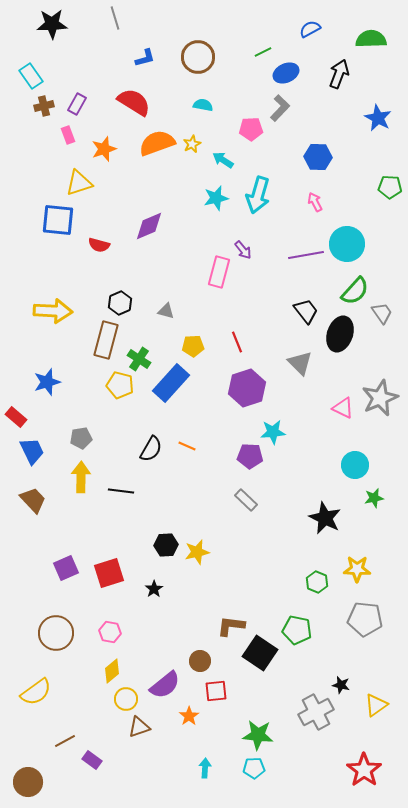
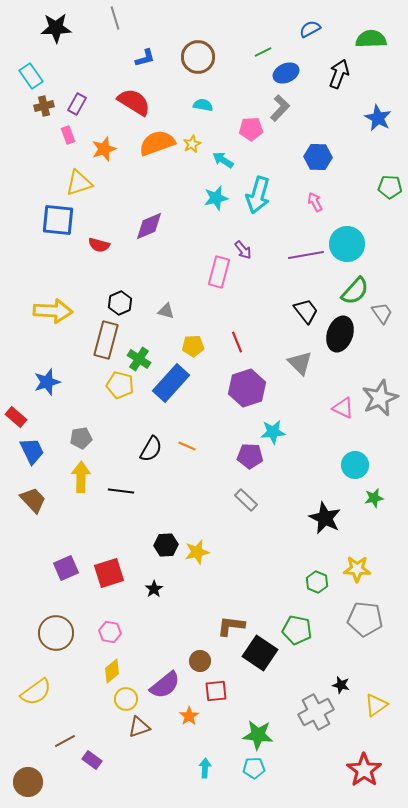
black star at (52, 24): moved 4 px right, 4 px down
